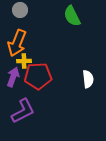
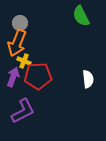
gray circle: moved 13 px down
green semicircle: moved 9 px right
yellow cross: rotated 24 degrees clockwise
